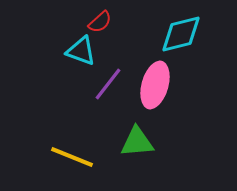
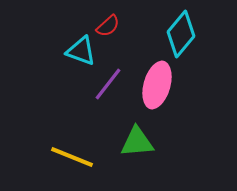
red semicircle: moved 8 px right, 4 px down
cyan diamond: rotated 36 degrees counterclockwise
pink ellipse: moved 2 px right
